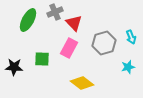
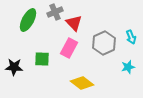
gray hexagon: rotated 10 degrees counterclockwise
